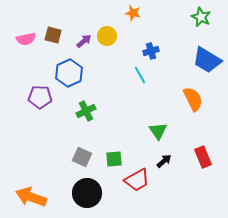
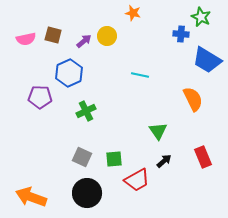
blue cross: moved 30 px right, 17 px up; rotated 21 degrees clockwise
cyan line: rotated 48 degrees counterclockwise
